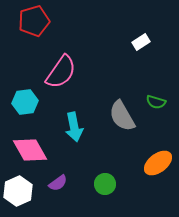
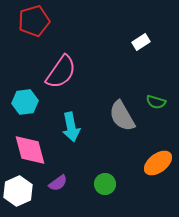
cyan arrow: moved 3 px left
pink diamond: rotated 15 degrees clockwise
